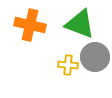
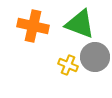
orange cross: moved 3 px right, 1 px down
yellow cross: rotated 18 degrees clockwise
